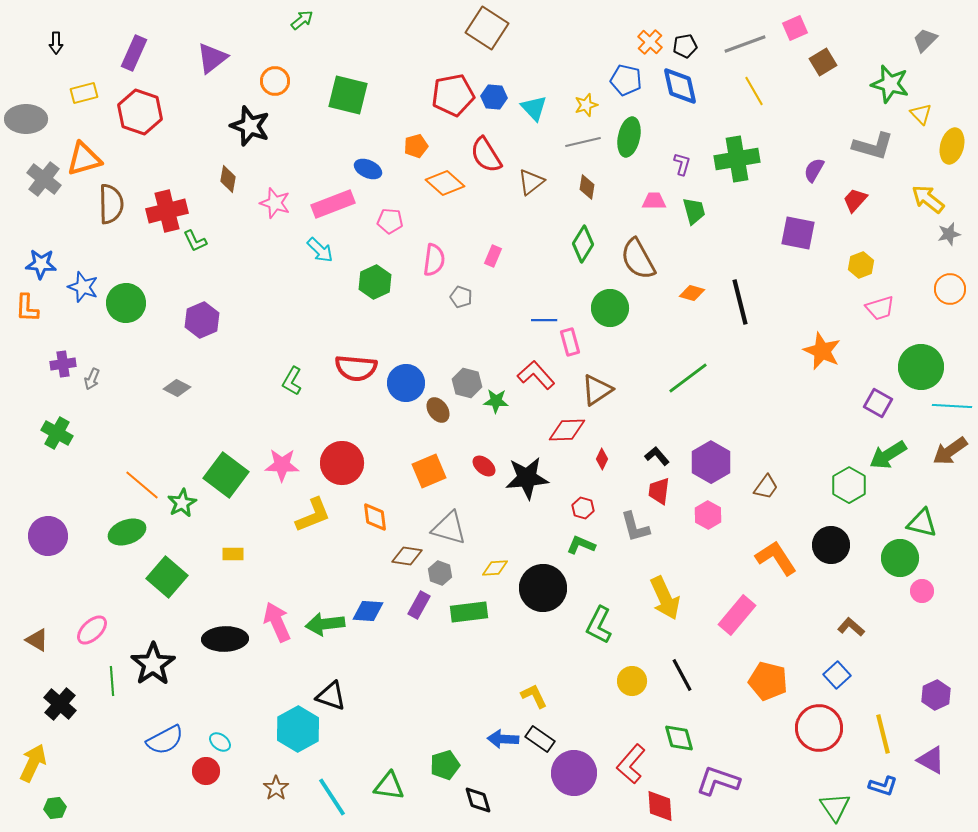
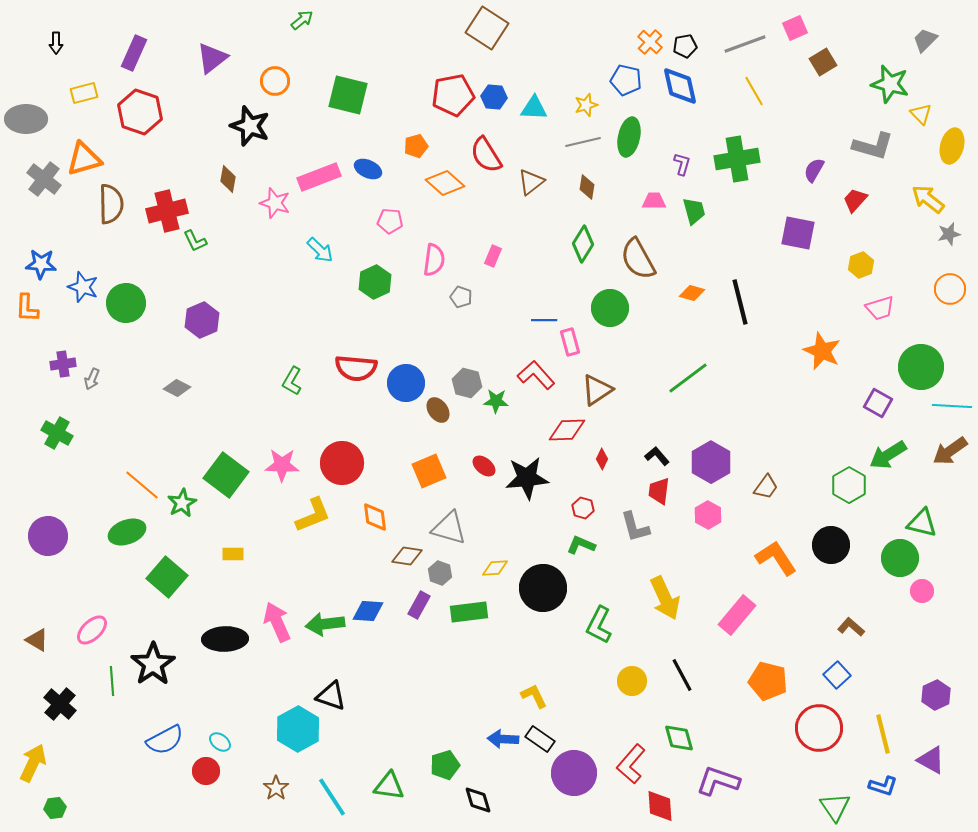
cyan triangle at (534, 108): rotated 44 degrees counterclockwise
pink rectangle at (333, 204): moved 14 px left, 27 px up
